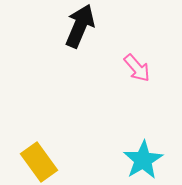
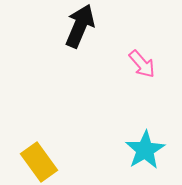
pink arrow: moved 5 px right, 4 px up
cyan star: moved 2 px right, 10 px up
